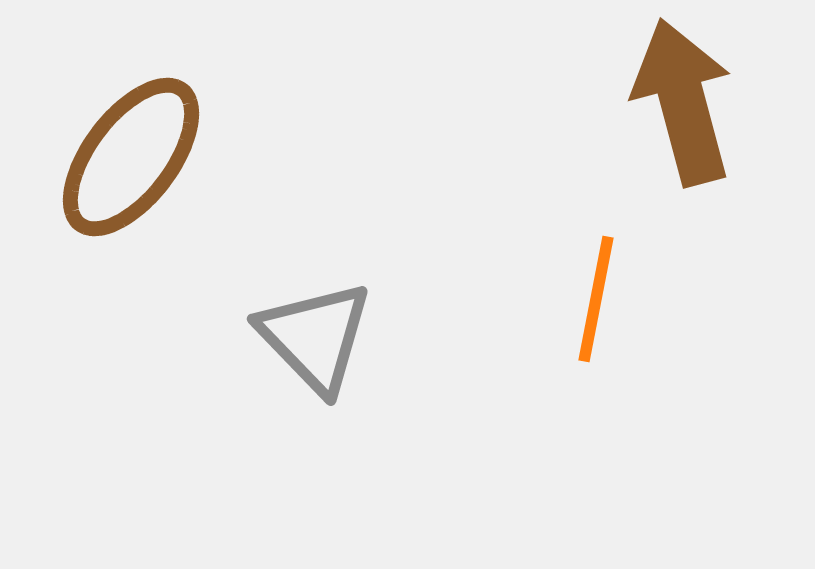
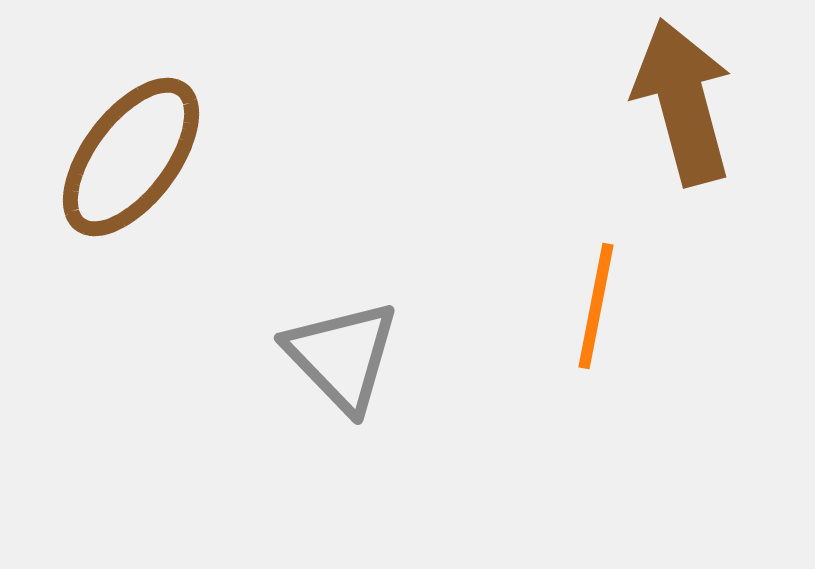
orange line: moved 7 px down
gray triangle: moved 27 px right, 19 px down
